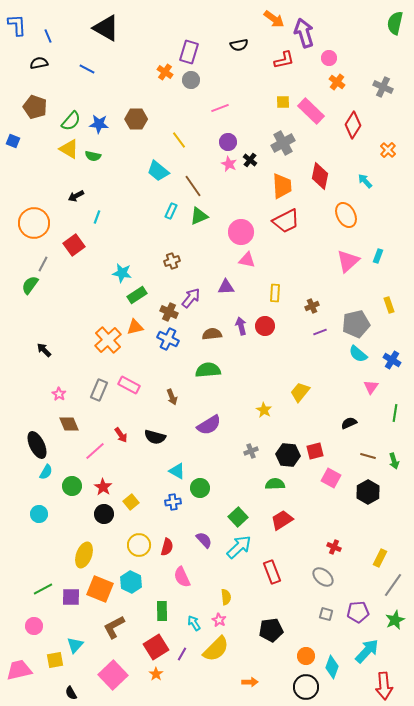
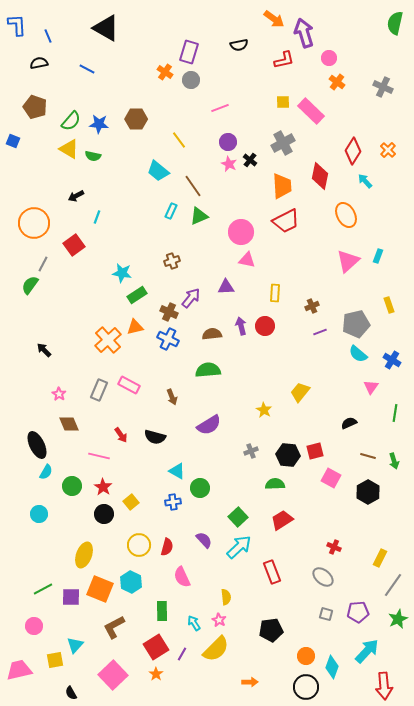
red diamond at (353, 125): moved 26 px down
pink line at (95, 451): moved 4 px right, 5 px down; rotated 55 degrees clockwise
green star at (395, 620): moved 3 px right, 1 px up
